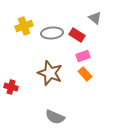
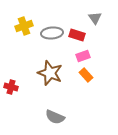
gray triangle: rotated 16 degrees clockwise
red rectangle: rotated 14 degrees counterclockwise
orange rectangle: moved 1 px right, 1 px down
